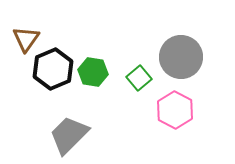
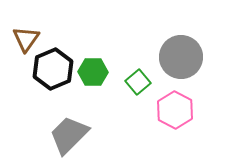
green hexagon: rotated 8 degrees counterclockwise
green square: moved 1 px left, 4 px down
